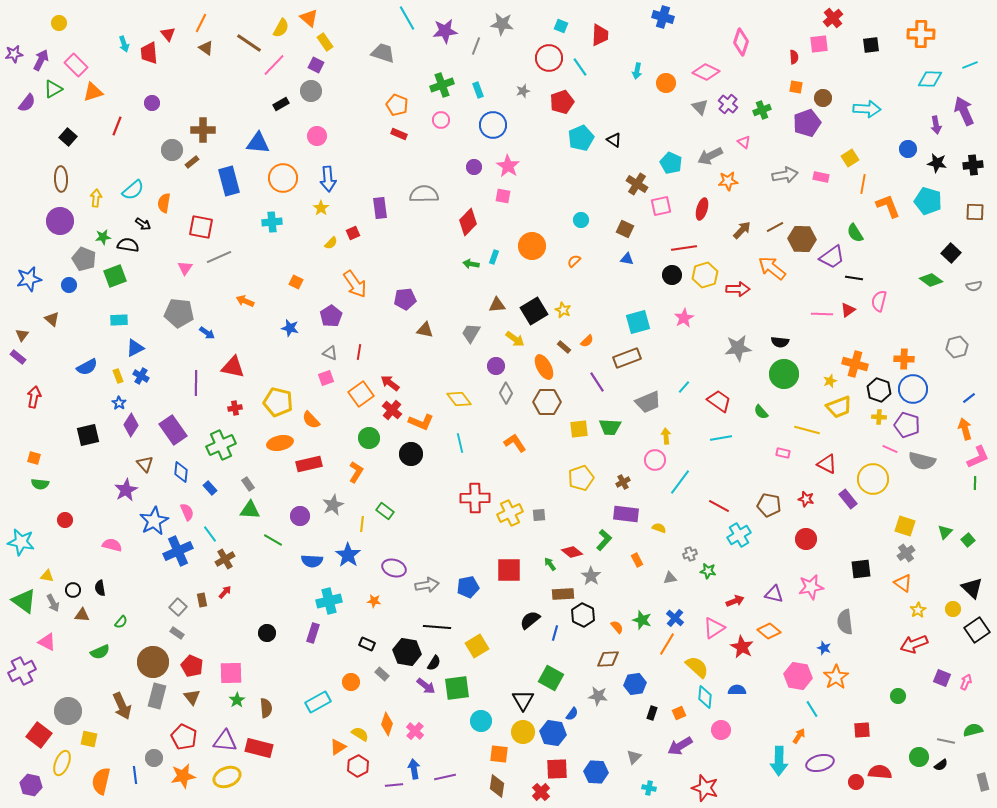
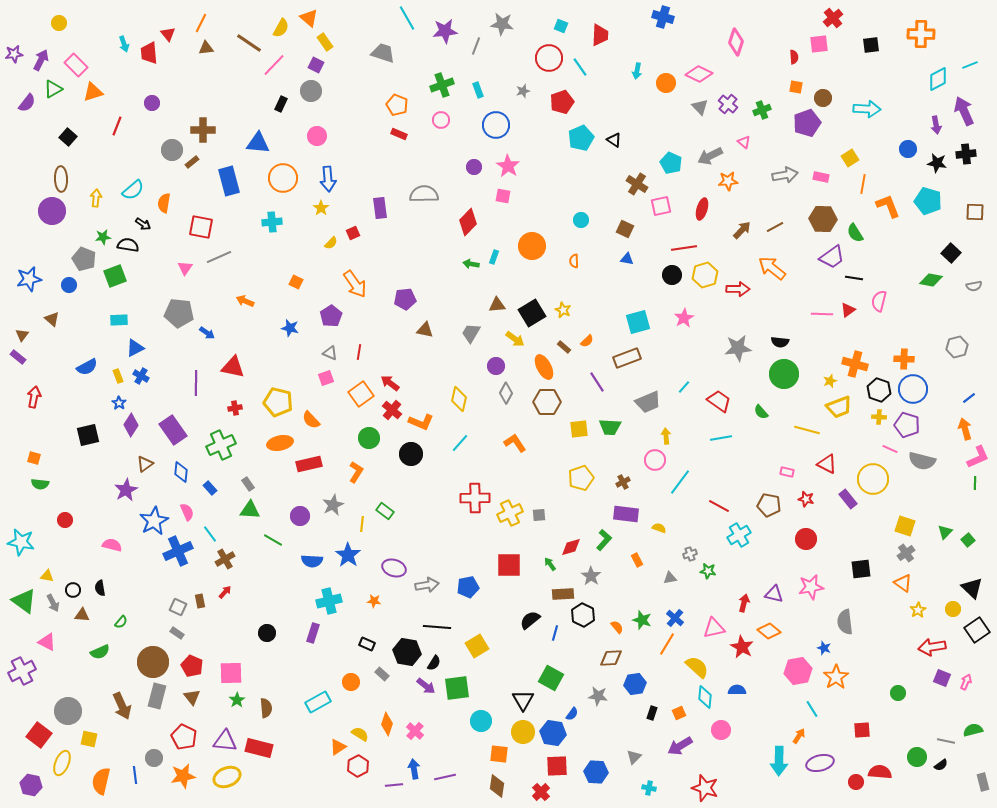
pink diamond at (741, 42): moved 5 px left
brown triangle at (206, 48): rotated 42 degrees counterclockwise
pink diamond at (706, 72): moved 7 px left, 2 px down
cyan diamond at (930, 79): moved 8 px right; rotated 30 degrees counterclockwise
black rectangle at (281, 104): rotated 35 degrees counterclockwise
blue circle at (493, 125): moved 3 px right
black cross at (973, 165): moved 7 px left, 11 px up
purple circle at (60, 221): moved 8 px left, 10 px up
brown hexagon at (802, 239): moved 21 px right, 20 px up
orange semicircle at (574, 261): rotated 48 degrees counterclockwise
green diamond at (931, 280): rotated 25 degrees counterclockwise
black square at (534, 311): moved 2 px left, 2 px down
yellow diamond at (459, 399): rotated 50 degrees clockwise
cyan line at (460, 443): rotated 54 degrees clockwise
pink rectangle at (783, 453): moved 4 px right, 19 px down
brown triangle at (145, 464): rotated 36 degrees clockwise
red diamond at (572, 552): moved 1 px left, 5 px up; rotated 55 degrees counterclockwise
red square at (509, 570): moved 5 px up
brown rectangle at (202, 600): moved 2 px left, 1 px down
red arrow at (735, 601): moved 9 px right, 2 px down; rotated 54 degrees counterclockwise
gray square at (178, 607): rotated 18 degrees counterclockwise
pink triangle at (714, 628): rotated 20 degrees clockwise
red arrow at (914, 644): moved 18 px right, 3 px down; rotated 12 degrees clockwise
brown diamond at (608, 659): moved 3 px right, 1 px up
pink hexagon at (798, 676): moved 5 px up; rotated 20 degrees counterclockwise
green circle at (898, 696): moved 3 px up
green circle at (919, 757): moved 2 px left
red square at (557, 769): moved 3 px up
